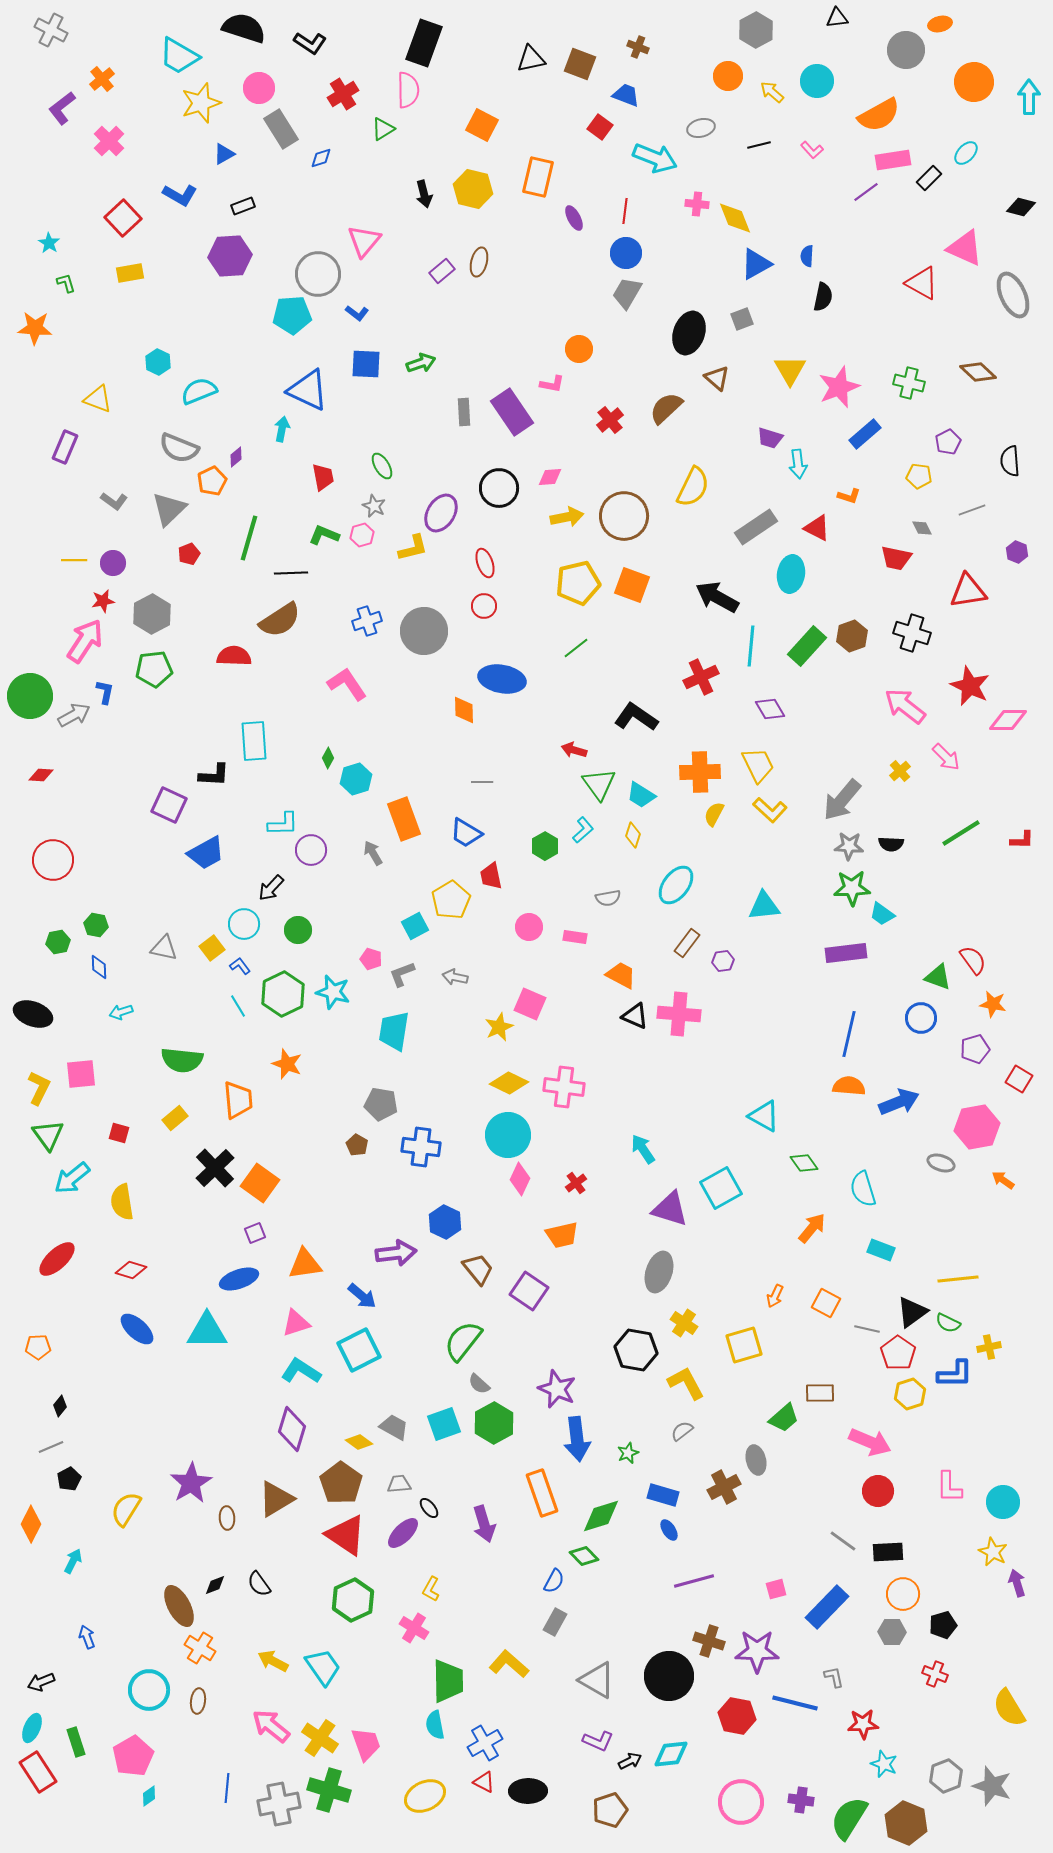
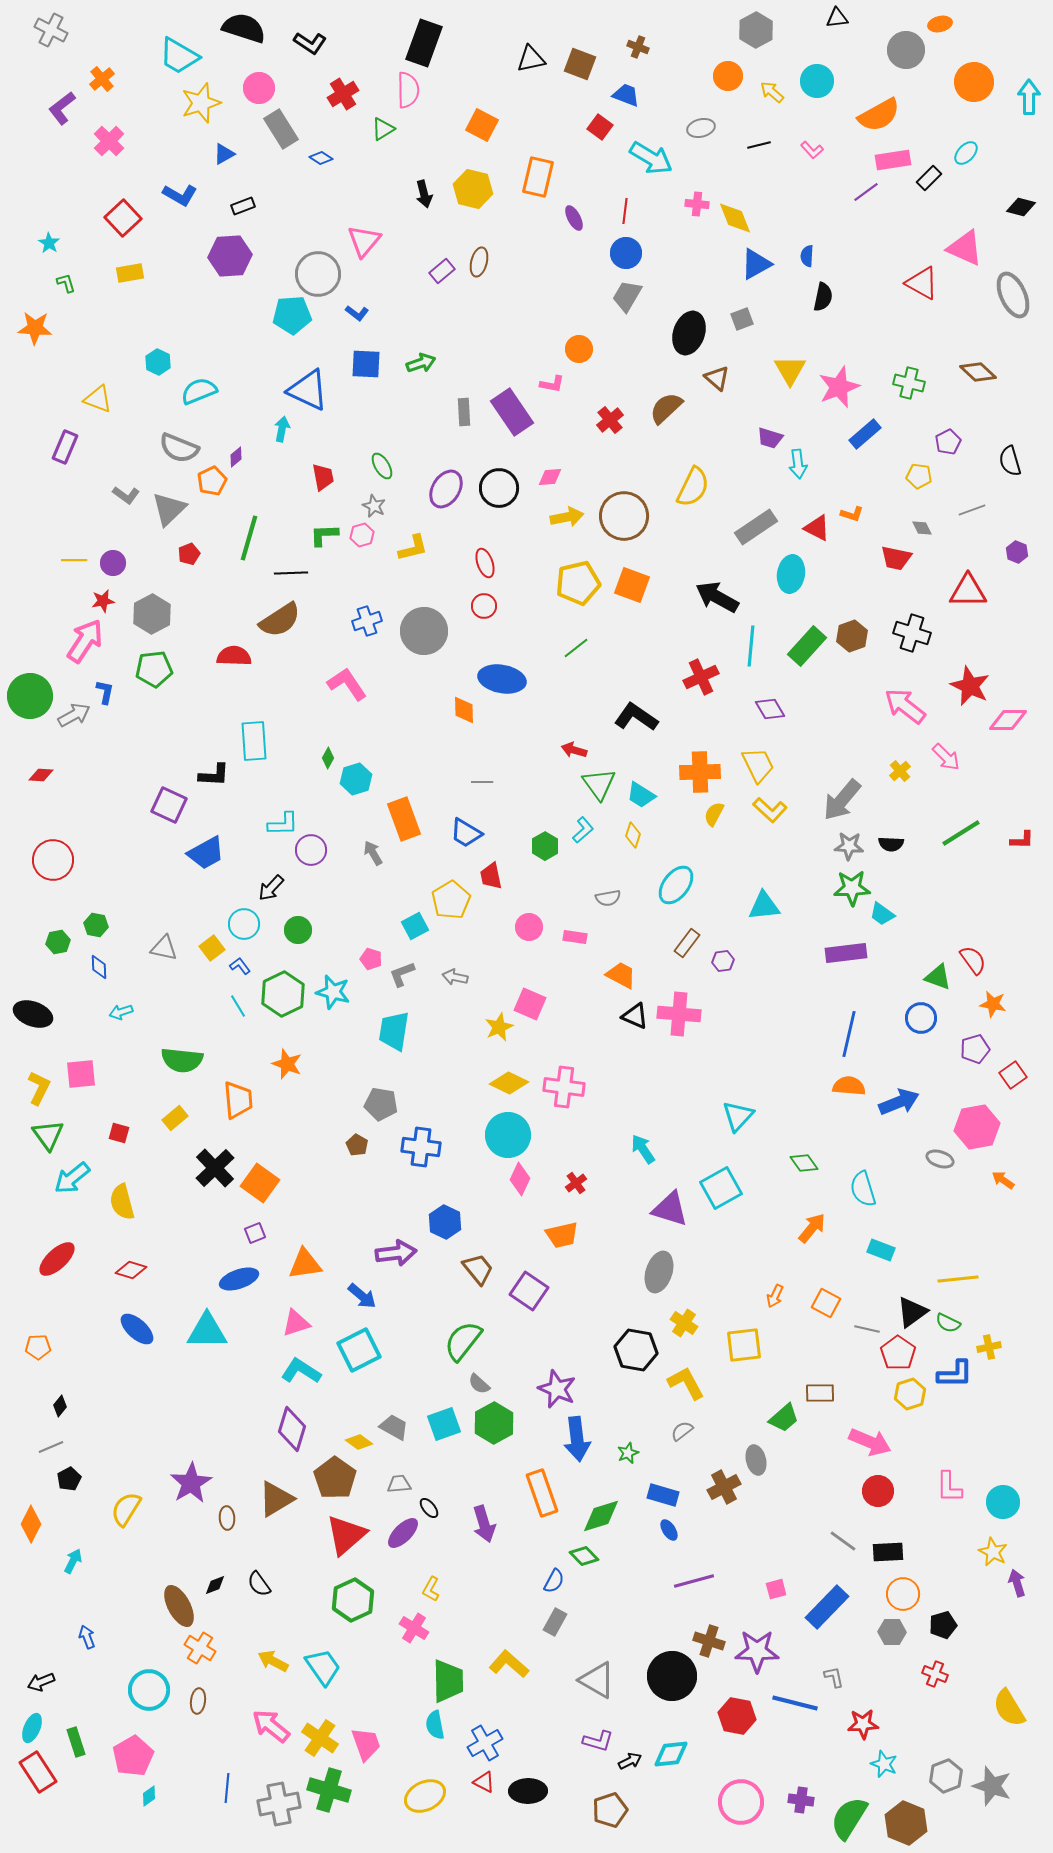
blue diamond at (321, 158): rotated 50 degrees clockwise
cyan arrow at (655, 158): moved 4 px left; rotated 9 degrees clockwise
gray trapezoid at (627, 293): moved 3 px down
black semicircle at (1010, 461): rotated 12 degrees counterclockwise
orange L-shape at (849, 496): moved 3 px right, 18 px down
gray L-shape at (114, 501): moved 12 px right, 6 px up
purple ellipse at (441, 513): moved 5 px right, 24 px up
green L-shape at (324, 535): rotated 24 degrees counterclockwise
red triangle at (968, 591): rotated 9 degrees clockwise
red square at (1019, 1079): moved 6 px left, 4 px up; rotated 24 degrees clockwise
cyan triangle at (764, 1116): moved 26 px left; rotated 44 degrees clockwise
gray ellipse at (941, 1163): moved 1 px left, 4 px up
yellow semicircle at (122, 1202): rotated 6 degrees counterclockwise
yellow square at (744, 1345): rotated 9 degrees clockwise
brown pentagon at (341, 1483): moved 6 px left, 5 px up
red triangle at (346, 1535): rotated 45 degrees clockwise
black circle at (669, 1676): moved 3 px right
purple L-shape at (598, 1741): rotated 8 degrees counterclockwise
